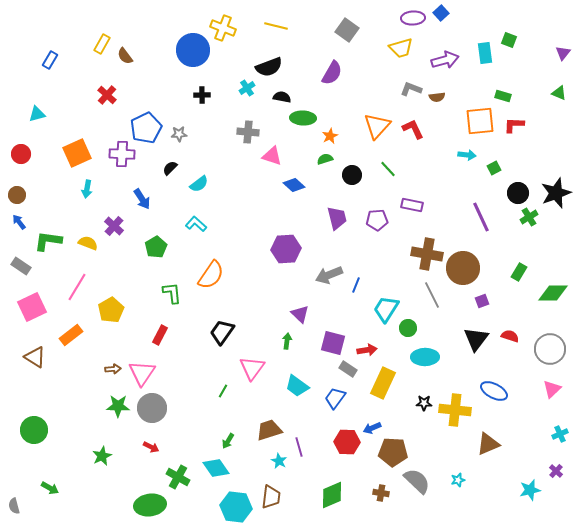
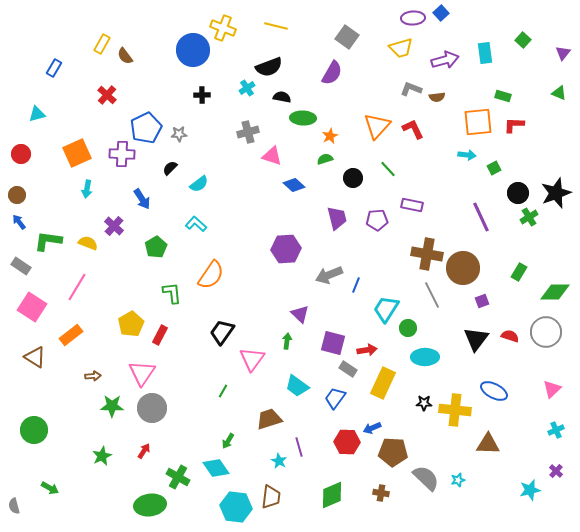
gray square at (347, 30): moved 7 px down
green square at (509, 40): moved 14 px right; rotated 21 degrees clockwise
blue rectangle at (50, 60): moved 4 px right, 8 px down
orange square at (480, 121): moved 2 px left, 1 px down
gray cross at (248, 132): rotated 20 degrees counterclockwise
black circle at (352, 175): moved 1 px right, 3 px down
green diamond at (553, 293): moved 2 px right, 1 px up
pink square at (32, 307): rotated 32 degrees counterclockwise
yellow pentagon at (111, 310): moved 20 px right, 14 px down
gray circle at (550, 349): moved 4 px left, 17 px up
pink triangle at (252, 368): moved 9 px up
brown arrow at (113, 369): moved 20 px left, 7 px down
green star at (118, 406): moved 6 px left
brown trapezoid at (269, 430): moved 11 px up
cyan cross at (560, 434): moved 4 px left, 4 px up
brown triangle at (488, 444): rotated 25 degrees clockwise
red arrow at (151, 447): moved 7 px left, 4 px down; rotated 84 degrees counterclockwise
gray semicircle at (417, 481): moved 9 px right, 3 px up
